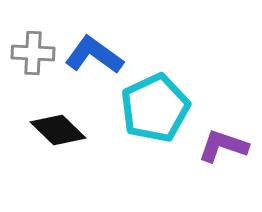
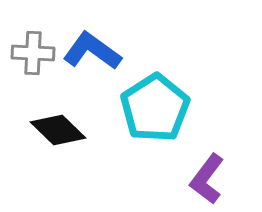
blue L-shape: moved 2 px left, 4 px up
cyan pentagon: rotated 8 degrees counterclockwise
purple L-shape: moved 16 px left, 33 px down; rotated 72 degrees counterclockwise
